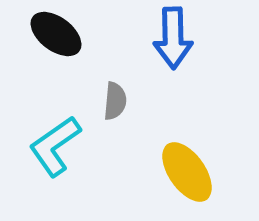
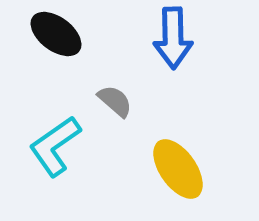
gray semicircle: rotated 54 degrees counterclockwise
yellow ellipse: moved 9 px left, 3 px up
